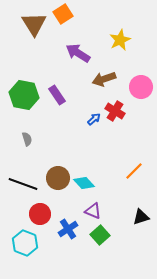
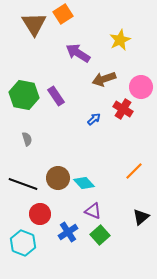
purple rectangle: moved 1 px left, 1 px down
red cross: moved 8 px right, 2 px up
black triangle: rotated 24 degrees counterclockwise
blue cross: moved 3 px down
cyan hexagon: moved 2 px left
